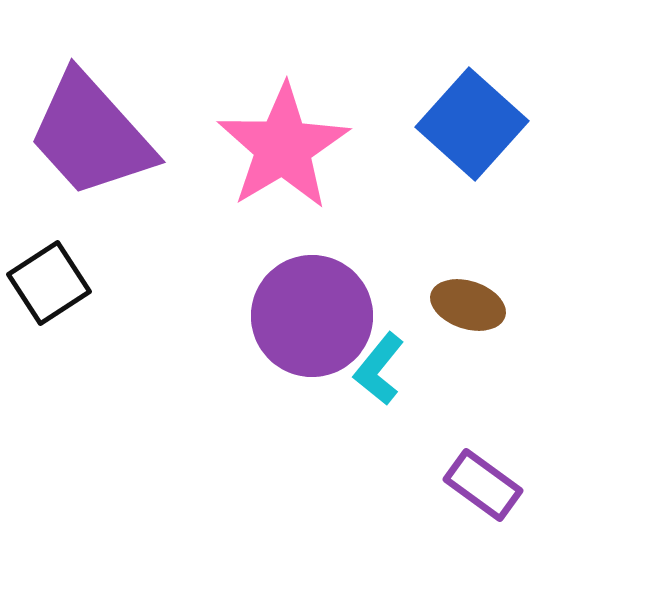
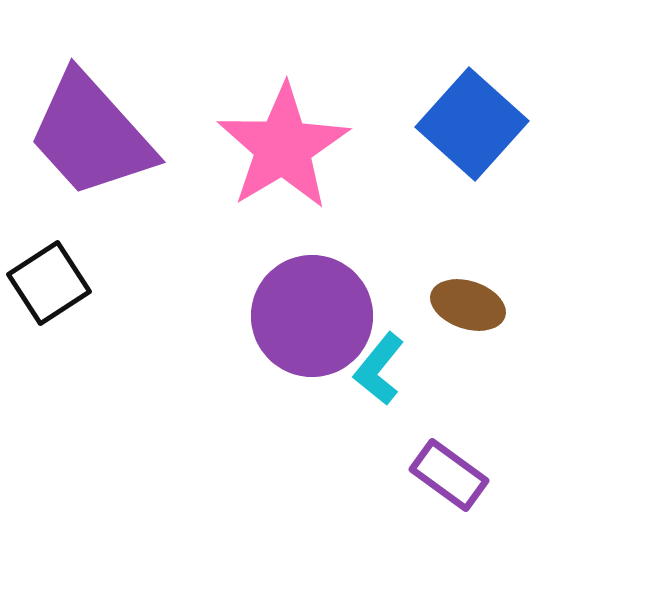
purple rectangle: moved 34 px left, 10 px up
